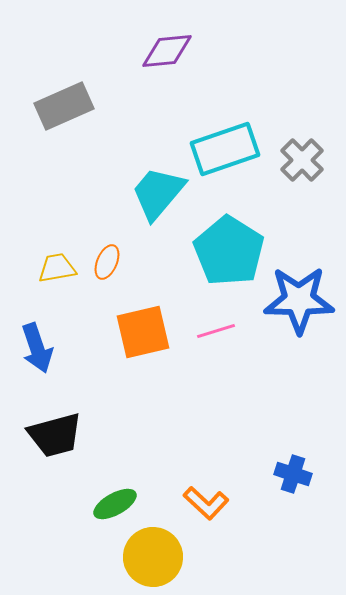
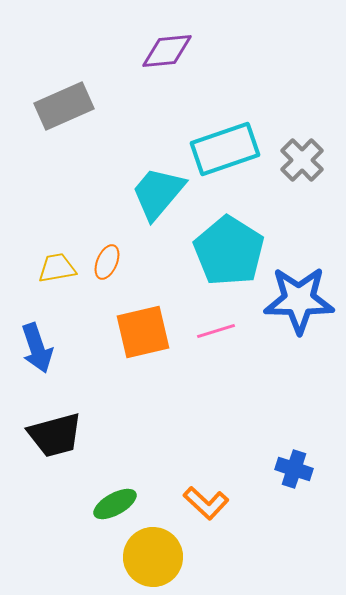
blue cross: moved 1 px right, 5 px up
